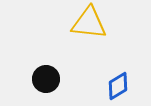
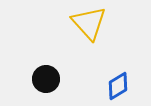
yellow triangle: rotated 42 degrees clockwise
